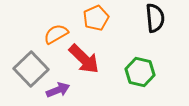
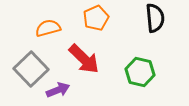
orange semicircle: moved 8 px left, 6 px up; rotated 15 degrees clockwise
